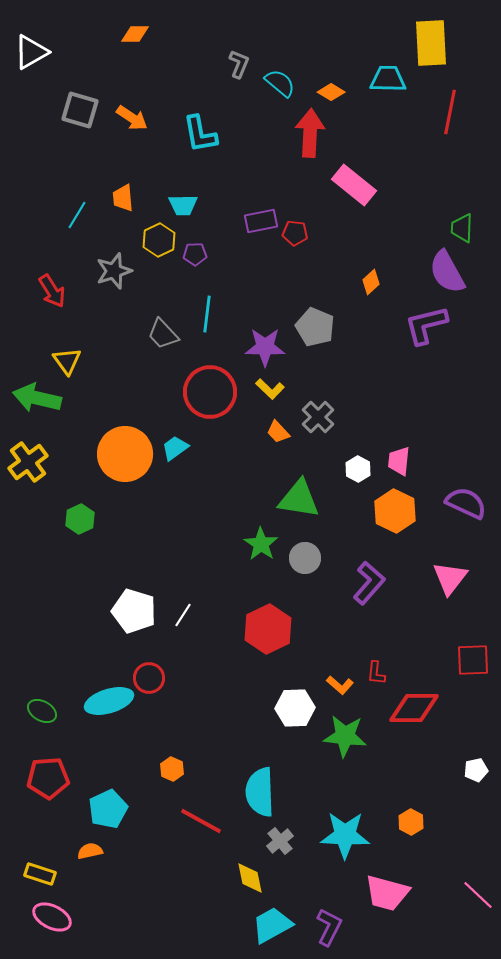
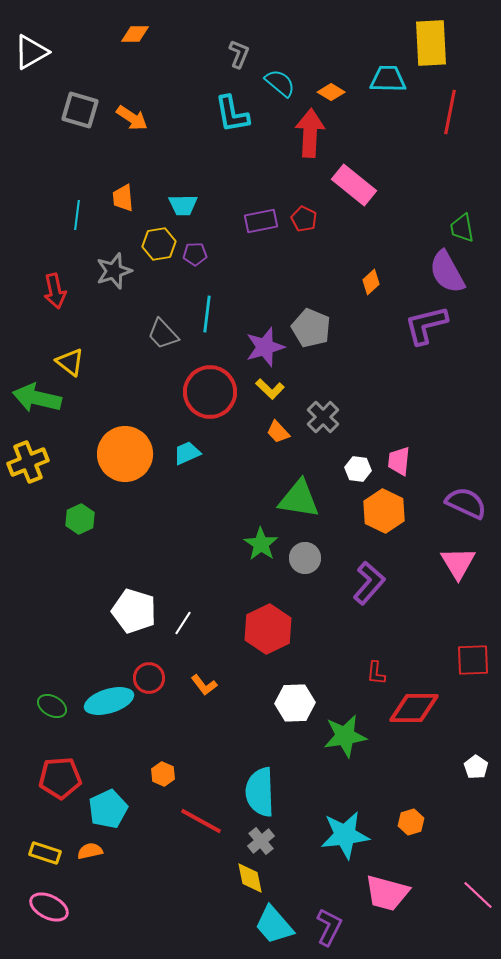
gray L-shape at (239, 64): moved 10 px up
cyan L-shape at (200, 134): moved 32 px right, 20 px up
cyan line at (77, 215): rotated 24 degrees counterclockwise
green trapezoid at (462, 228): rotated 12 degrees counterclockwise
red pentagon at (295, 233): moved 9 px right, 14 px up; rotated 20 degrees clockwise
yellow hexagon at (159, 240): moved 4 px down; rotated 16 degrees clockwise
red arrow at (52, 291): moved 3 px right; rotated 20 degrees clockwise
gray pentagon at (315, 327): moved 4 px left, 1 px down
purple star at (265, 347): rotated 18 degrees counterclockwise
yellow triangle at (67, 361): moved 3 px right, 1 px down; rotated 16 degrees counterclockwise
gray cross at (318, 417): moved 5 px right
cyan trapezoid at (175, 448): moved 12 px right, 5 px down; rotated 12 degrees clockwise
yellow cross at (28, 462): rotated 15 degrees clockwise
white hexagon at (358, 469): rotated 20 degrees counterclockwise
orange hexagon at (395, 511): moved 11 px left
pink triangle at (450, 578): moved 8 px right, 15 px up; rotated 9 degrees counterclockwise
white line at (183, 615): moved 8 px down
orange L-shape at (340, 685): moved 136 px left; rotated 12 degrees clockwise
white hexagon at (295, 708): moved 5 px up
green ellipse at (42, 711): moved 10 px right, 5 px up
green star at (345, 736): rotated 15 degrees counterclockwise
orange hexagon at (172, 769): moved 9 px left, 5 px down
white pentagon at (476, 770): moved 3 px up; rotated 25 degrees counterclockwise
red pentagon at (48, 778): moved 12 px right
orange hexagon at (411, 822): rotated 15 degrees clockwise
cyan star at (345, 835): rotated 9 degrees counterclockwise
gray cross at (280, 841): moved 19 px left
yellow rectangle at (40, 874): moved 5 px right, 21 px up
pink ellipse at (52, 917): moved 3 px left, 10 px up
cyan trapezoid at (272, 925): moved 2 px right; rotated 102 degrees counterclockwise
